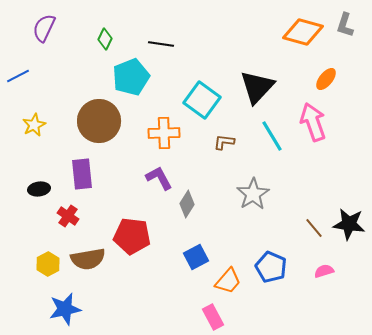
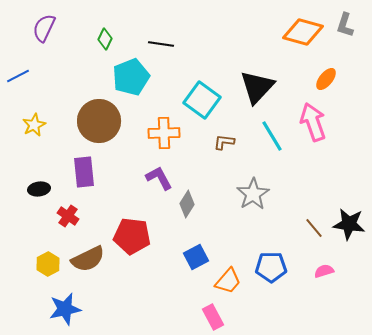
purple rectangle: moved 2 px right, 2 px up
brown semicircle: rotated 16 degrees counterclockwise
blue pentagon: rotated 24 degrees counterclockwise
